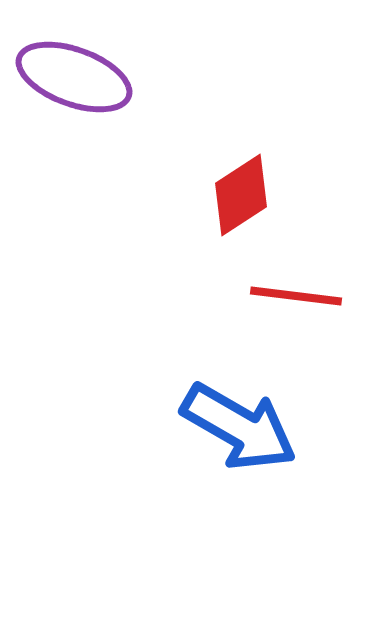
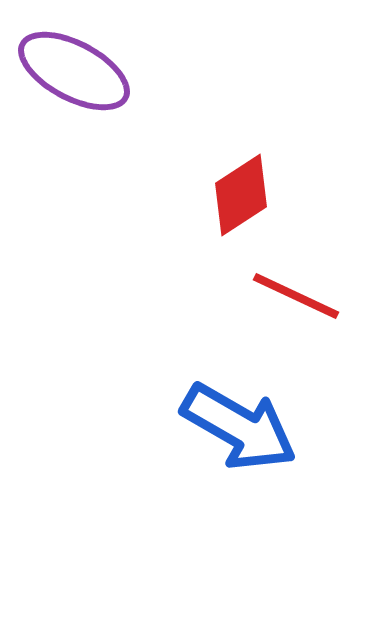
purple ellipse: moved 6 px up; rotated 8 degrees clockwise
red line: rotated 18 degrees clockwise
